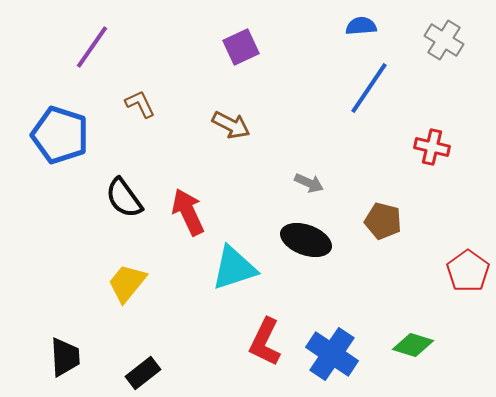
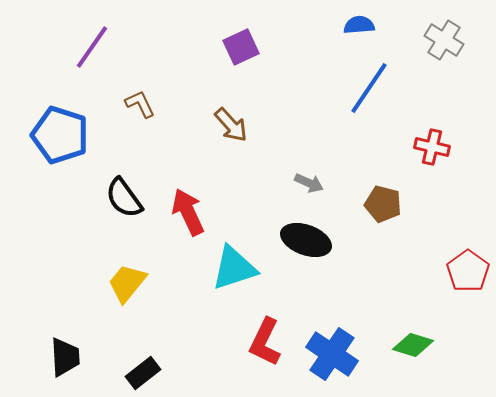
blue semicircle: moved 2 px left, 1 px up
brown arrow: rotated 21 degrees clockwise
brown pentagon: moved 17 px up
